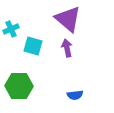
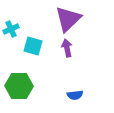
purple triangle: rotated 36 degrees clockwise
